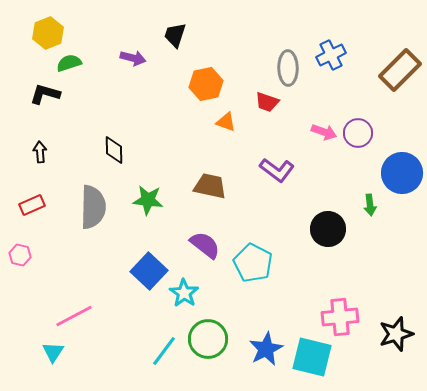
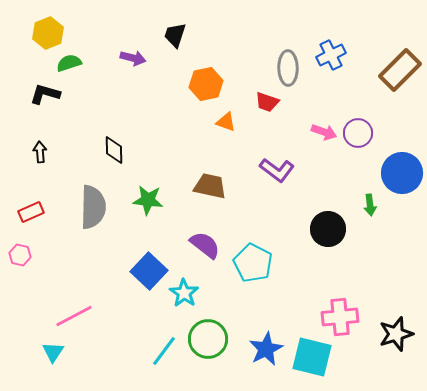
red rectangle: moved 1 px left, 7 px down
